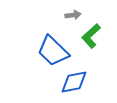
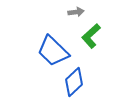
gray arrow: moved 3 px right, 3 px up
blue diamond: rotated 32 degrees counterclockwise
